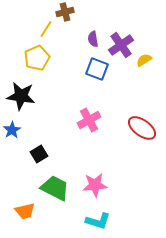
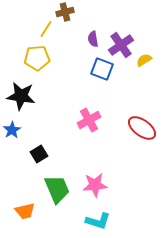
yellow pentagon: rotated 20 degrees clockwise
blue square: moved 5 px right
green trapezoid: moved 2 px right, 1 px down; rotated 40 degrees clockwise
